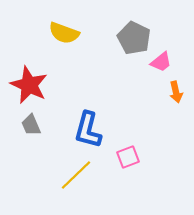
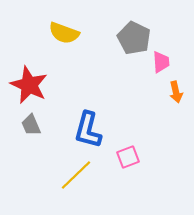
pink trapezoid: rotated 55 degrees counterclockwise
